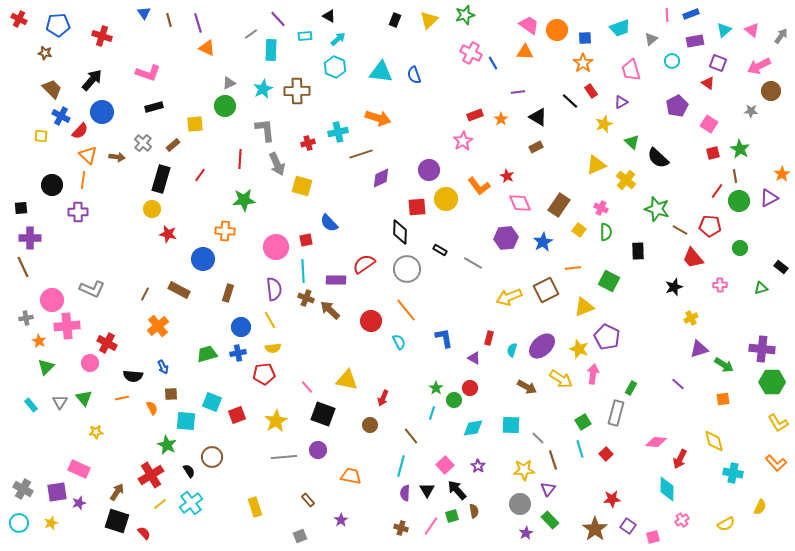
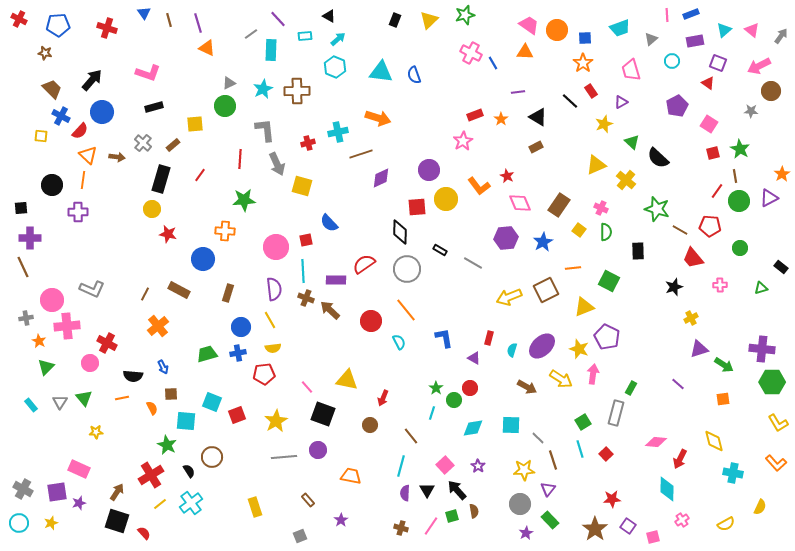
red cross at (102, 36): moved 5 px right, 8 px up
